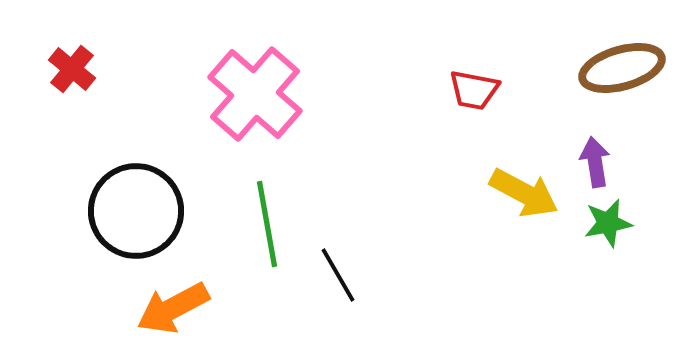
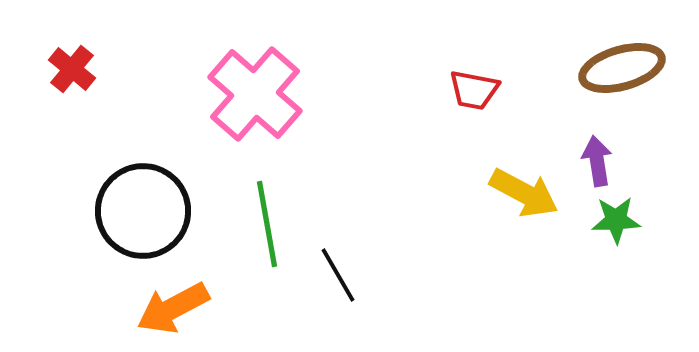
purple arrow: moved 2 px right, 1 px up
black circle: moved 7 px right
green star: moved 8 px right, 3 px up; rotated 9 degrees clockwise
